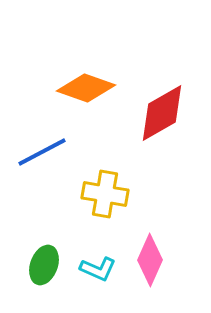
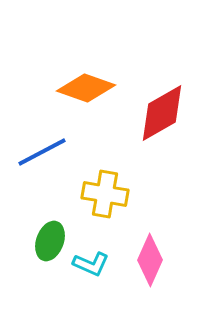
green ellipse: moved 6 px right, 24 px up
cyan L-shape: moved 7 px left, 5 px up
